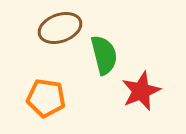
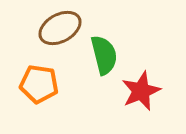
brown ellipse: rotated 9 degrees counterclockwise
orange pentagon: moved 7 px left, 14 px up
